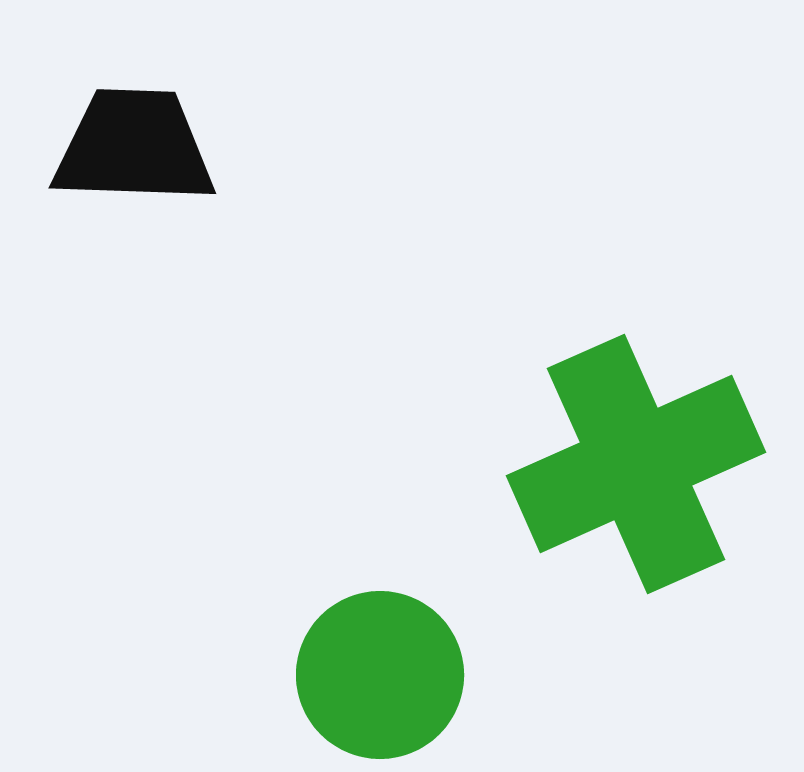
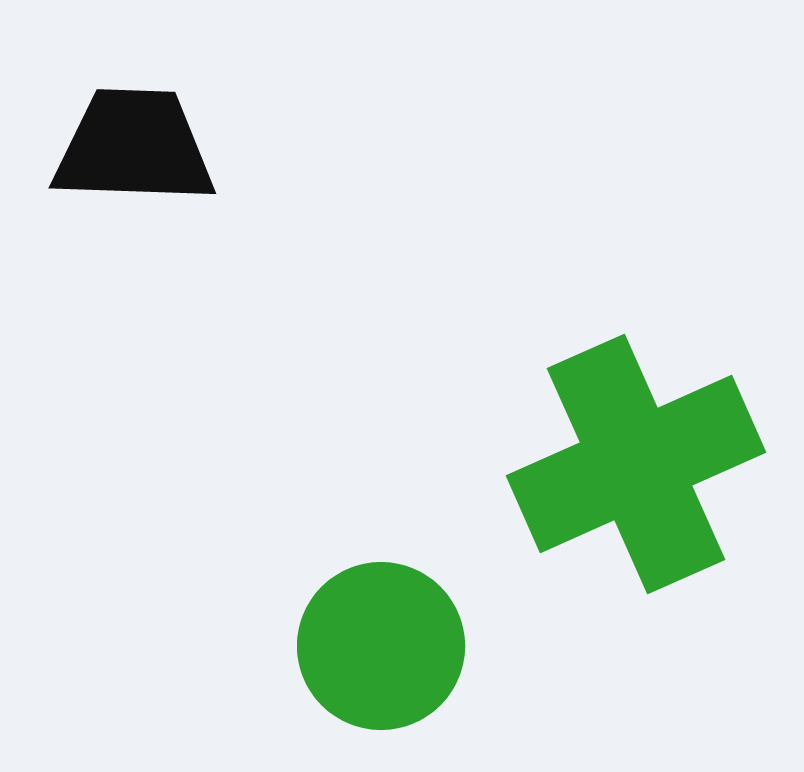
green circle: moved 1 px right, 29 px up
